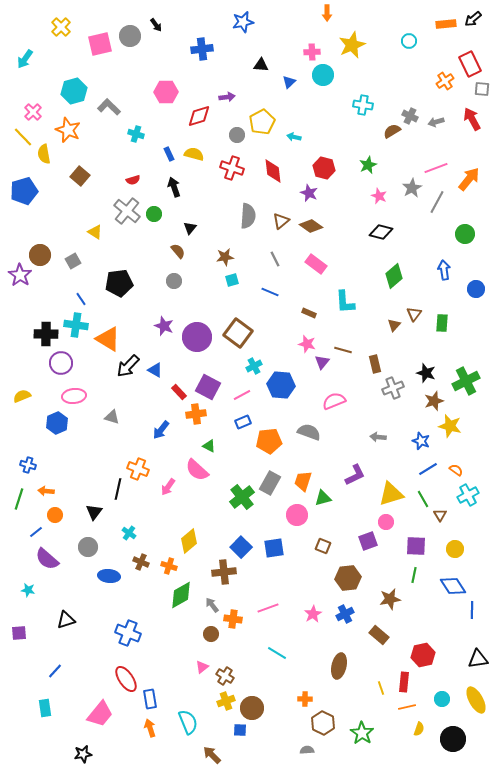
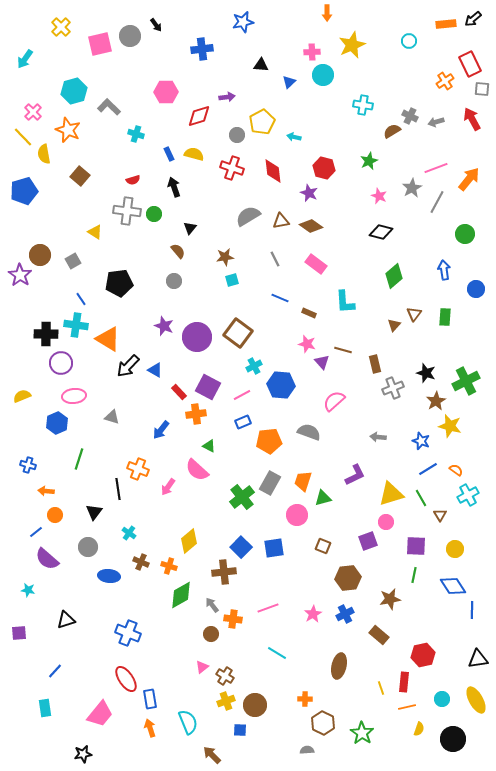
green star at (368, 165): moved 1 px right, 4 px up
gray cross at (127, 211): rotated 32 degrees counterclockwise
gray semicircle at (248, 216): rotated 125 degrees counterclockwise
brown triangle at (281, 221): rotated 30 degrees clockwise
blue line at (270, 292): moved 10 px right, 6 px down
green rectangle at (442, 323): moved 3 px right, 6 px up
purple triangle at (322, 362): rotated 21 degrees counterclockwise
pink semicircle at (334, 401): rotated 20 degrees counterclockwise
brown star at (434, 401): moved 2 px right; rotated 12 degrees counterclockwise
black line at (118, 489): rotated 20 degrees counterclockwise
green line at (19, 499): moved 60 px right, 40 px up
green line at (423, 499): moved 2 px left, 1 px up
brown circle at (252, 708): moved 3 px right, 3 px up
